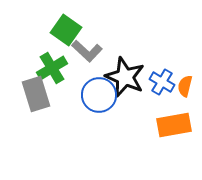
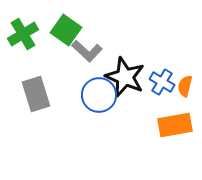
green cross: moved 29 px left, 34 px up
orange rectangle: moved 1 px right
